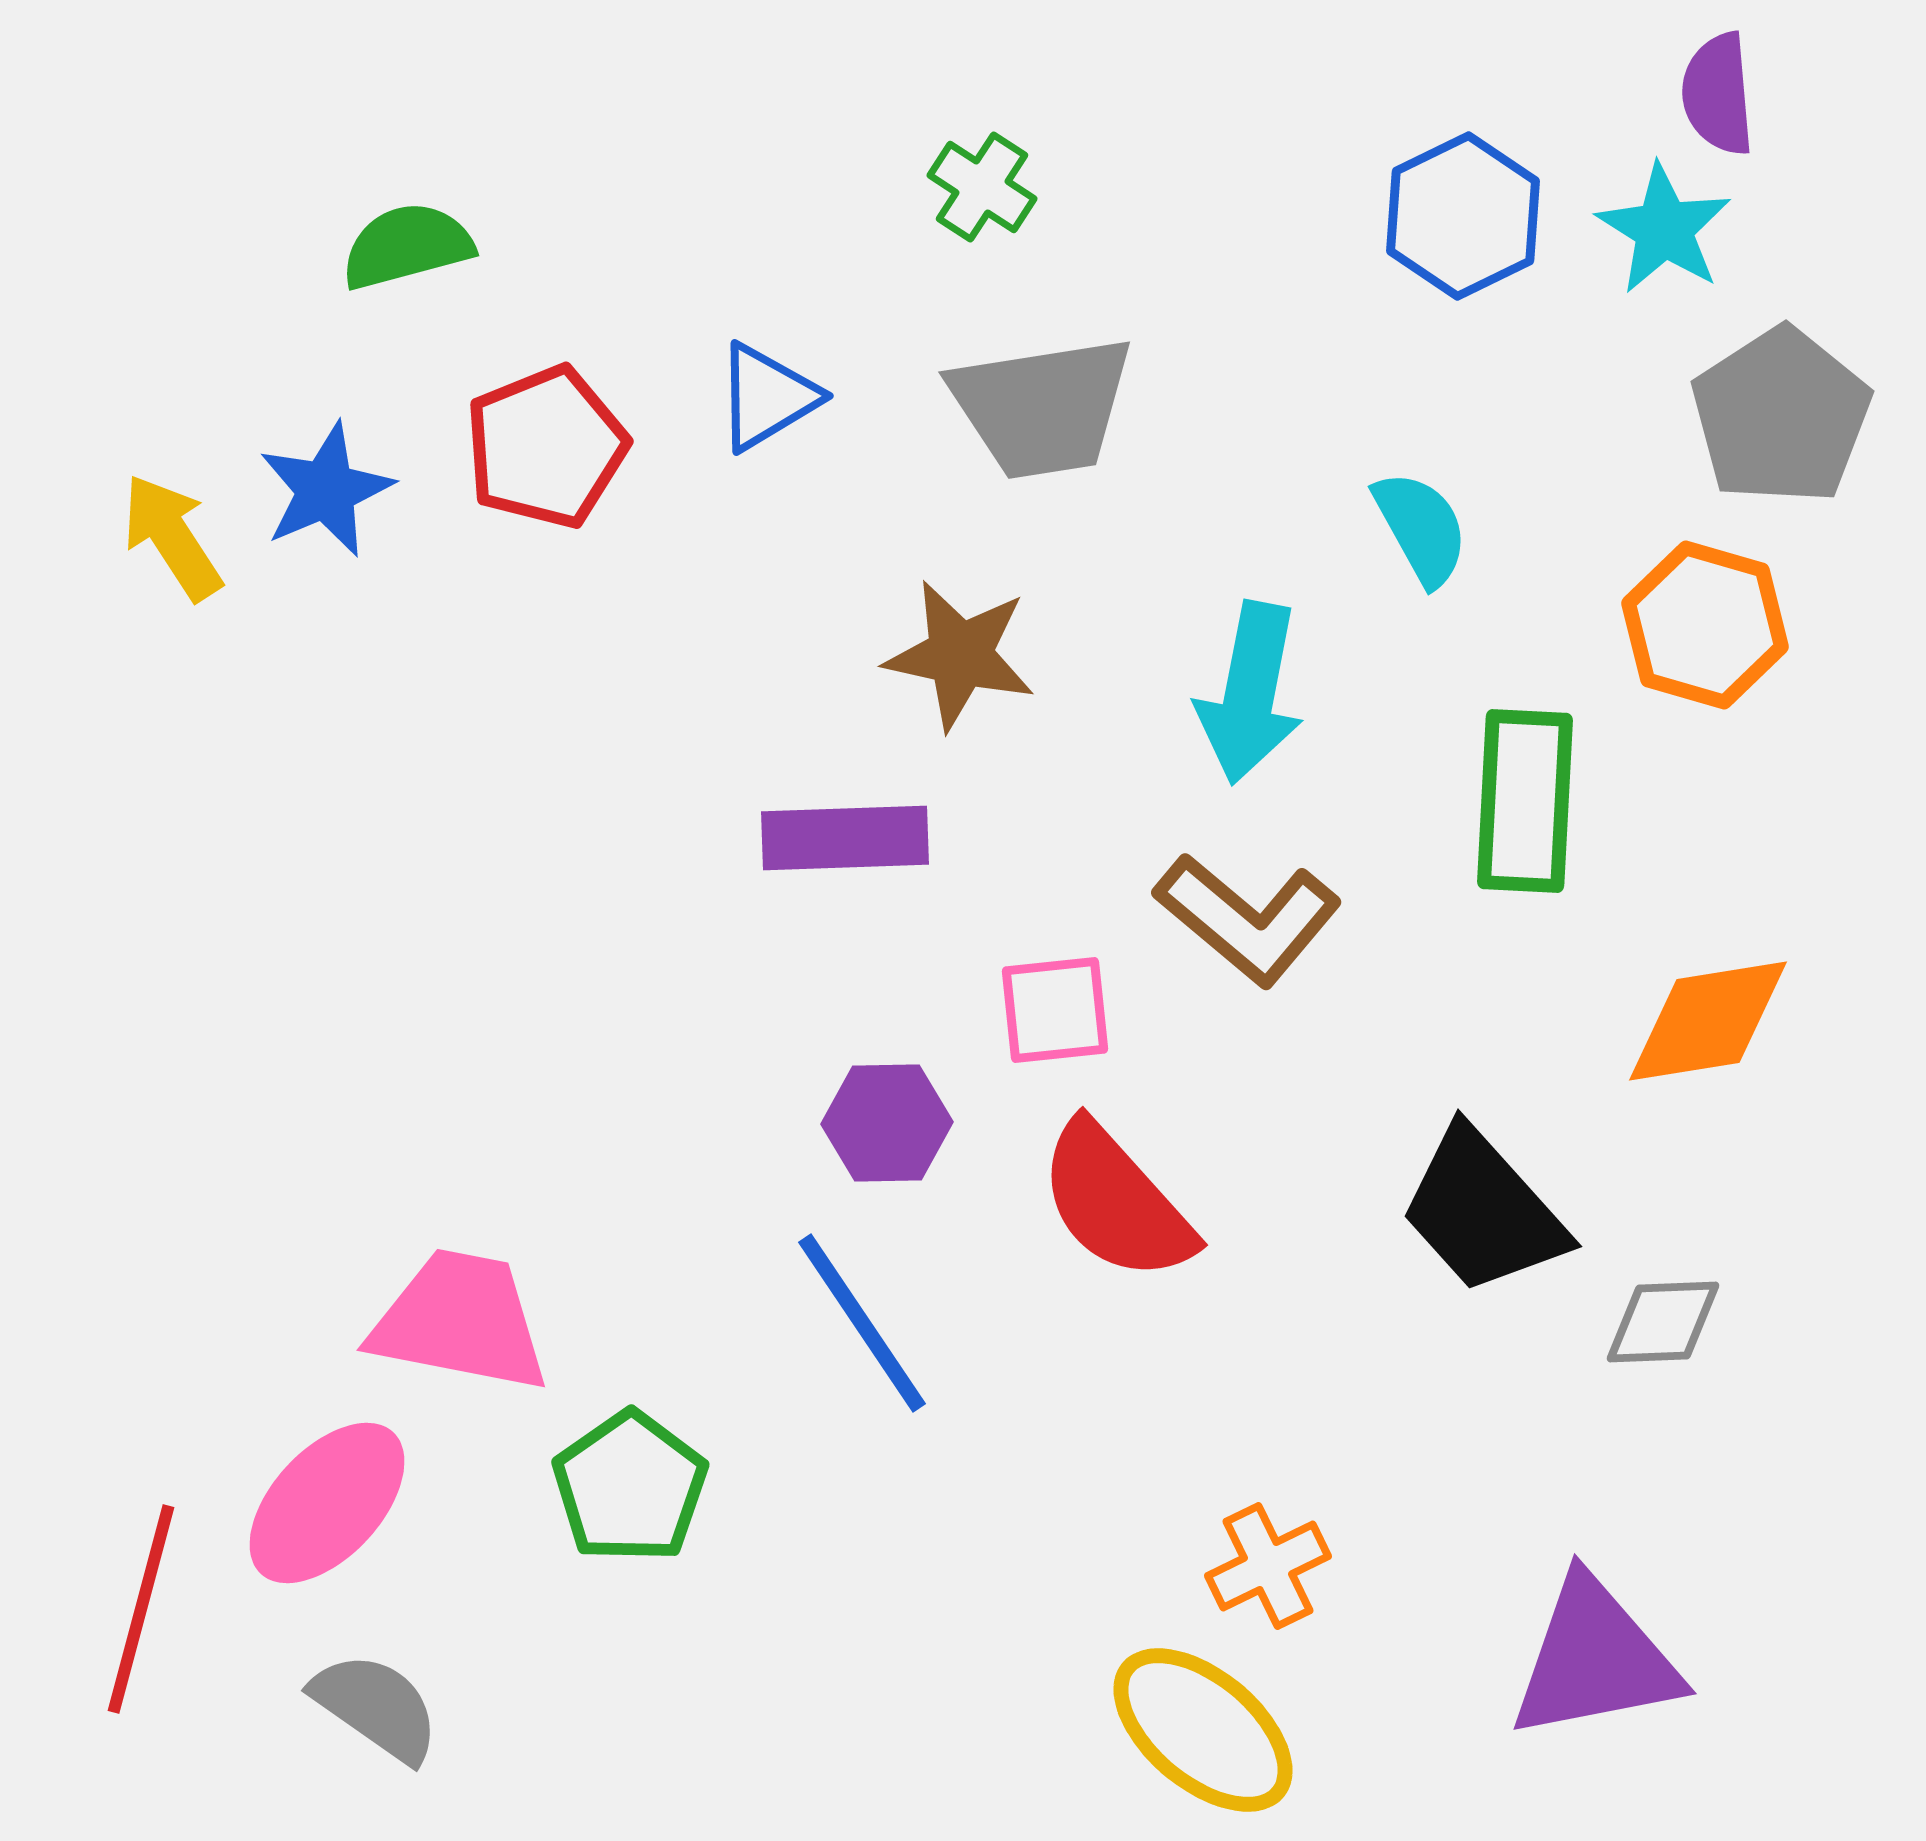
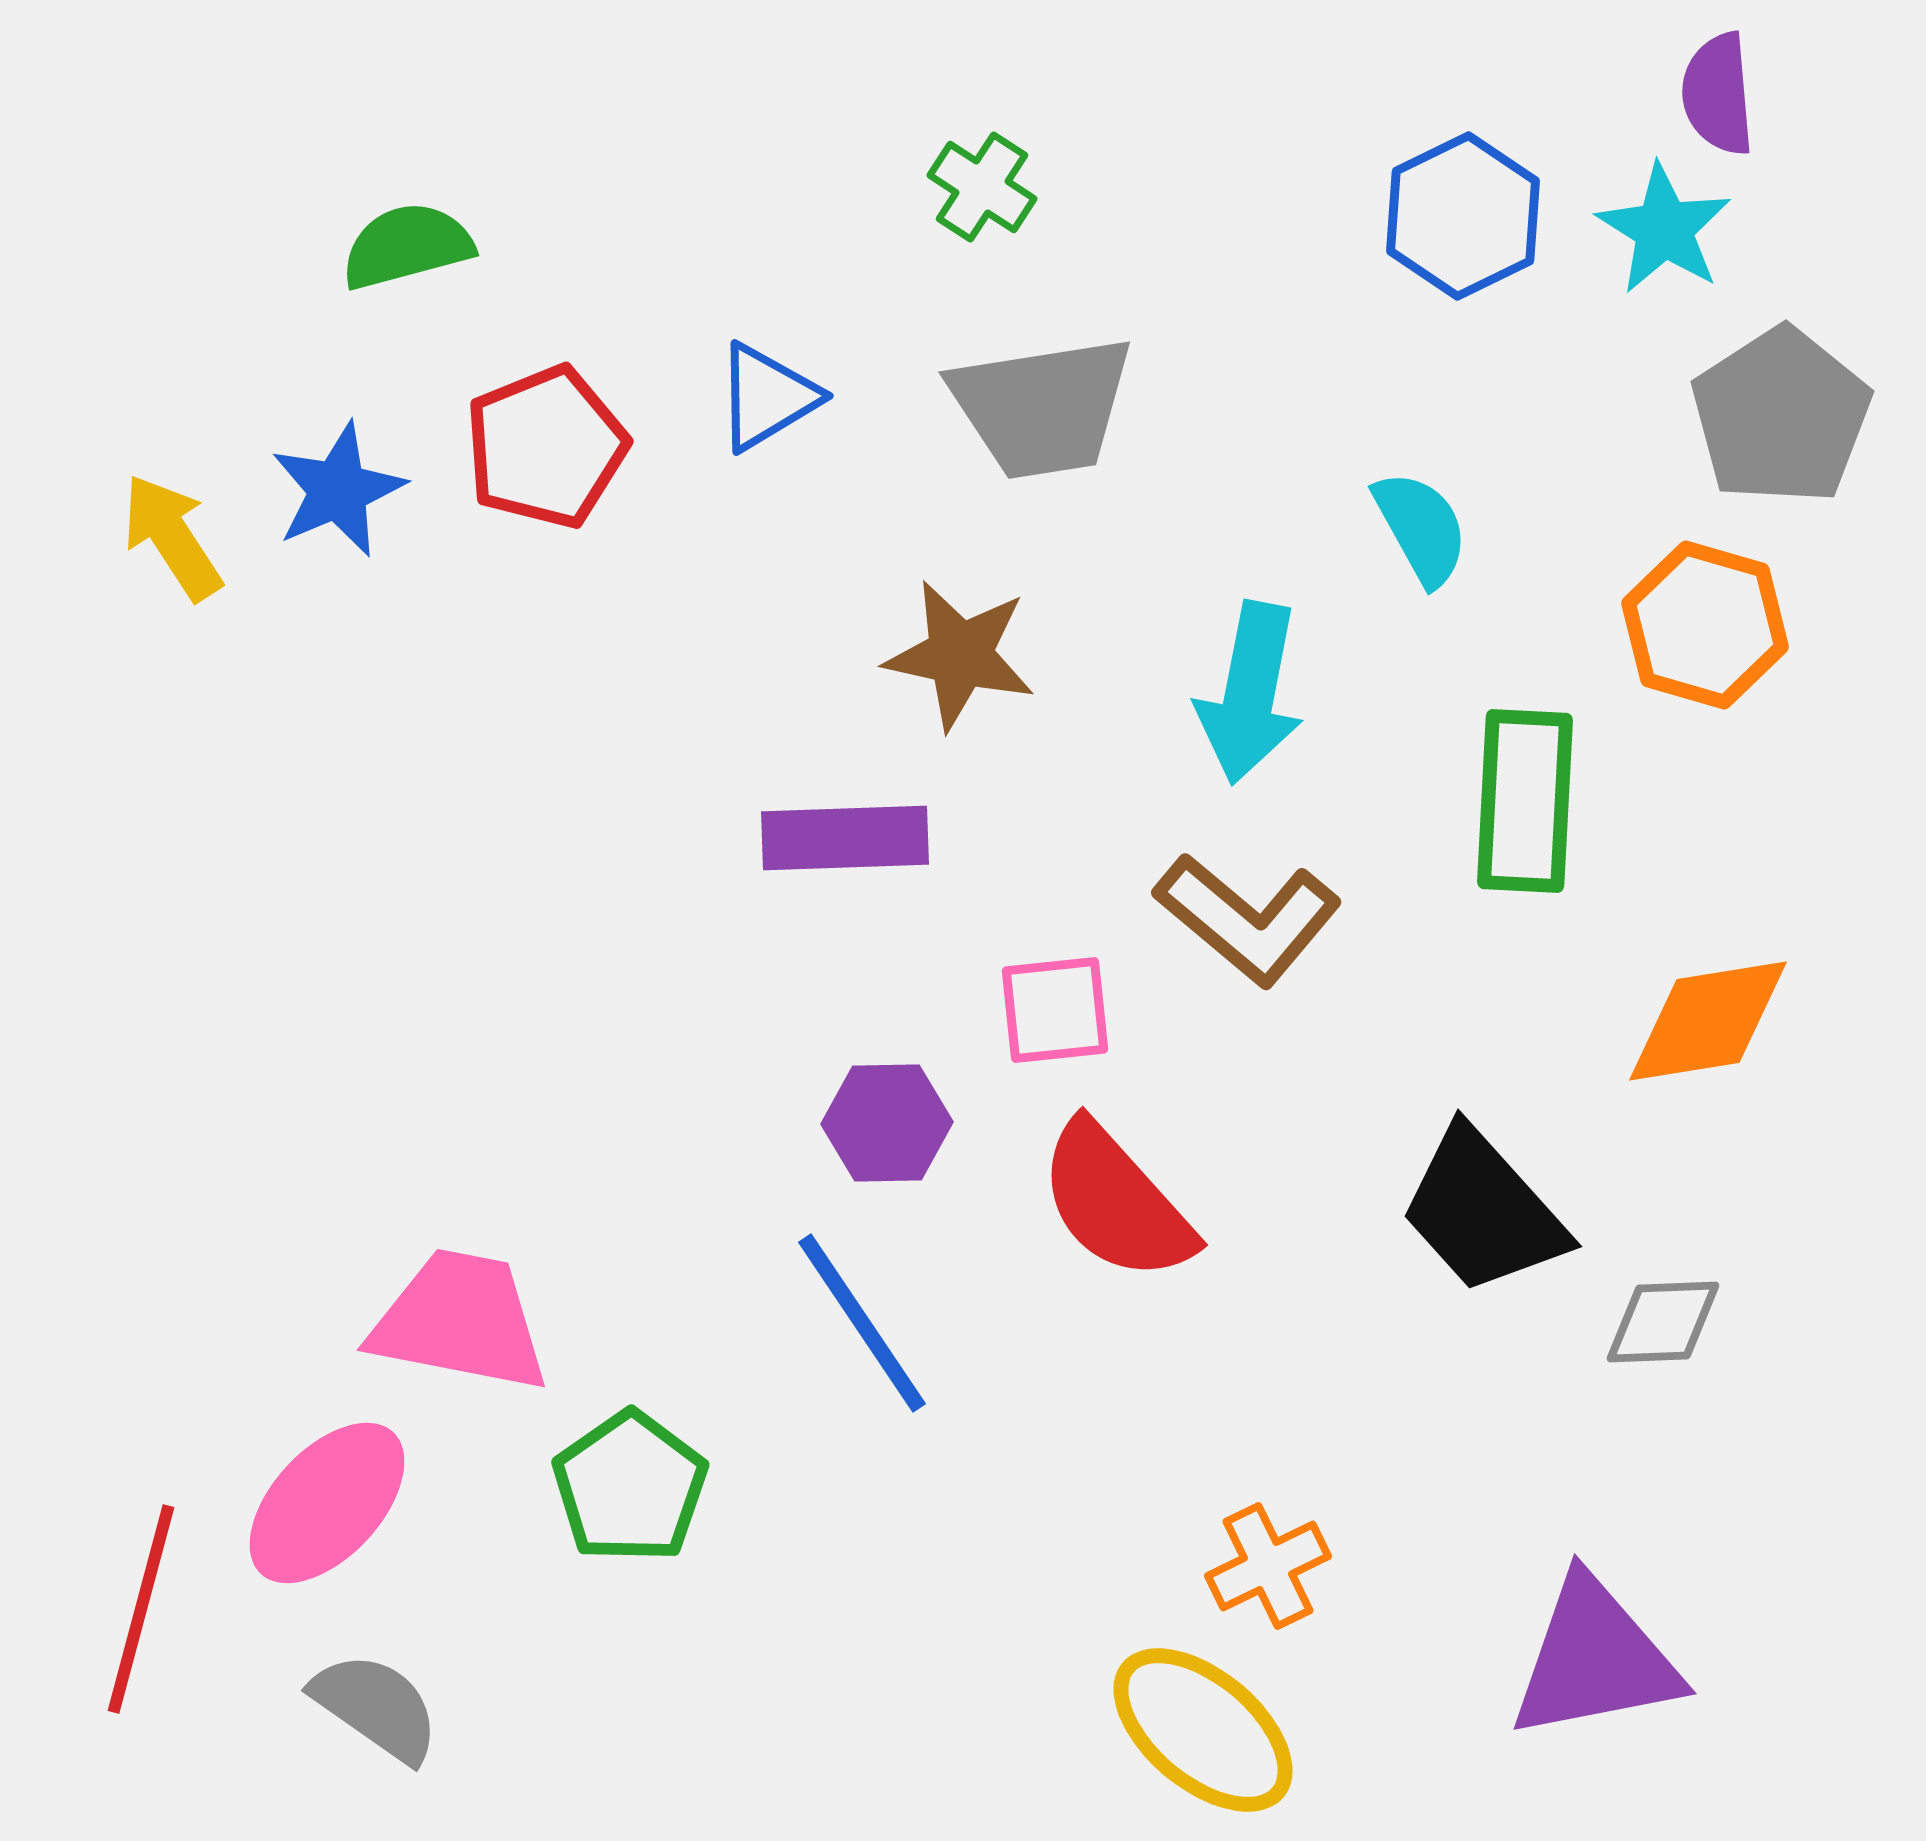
blue star: moved 12 px right
